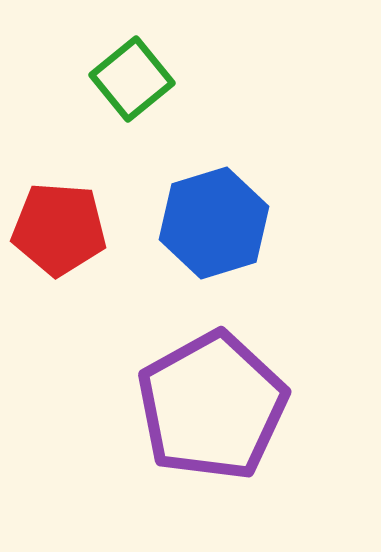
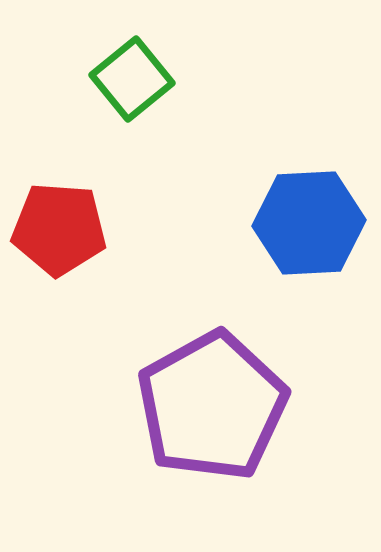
blue hexagon: moved 95 px right; rotated 14 degrees clockwise
